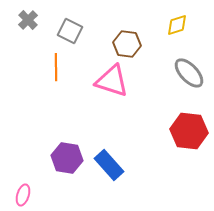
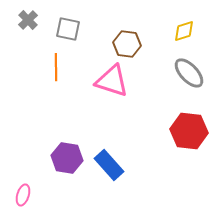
yellow diamond: moved 7 px right, 6 px down
gray square: moved 2 px left, 2 px up; rotated 15 degrees counterclockwise
